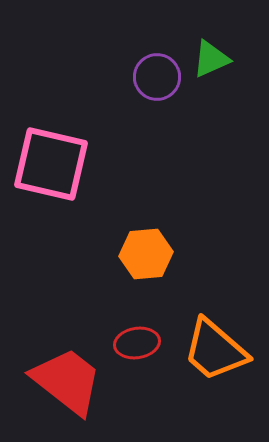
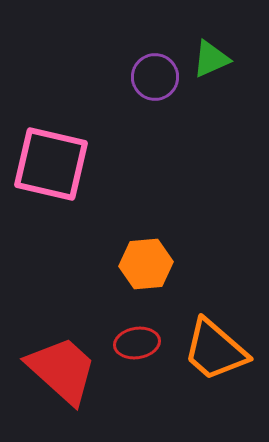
purple circle: moved 2 px left
orange hexagon: moved 10 px down
red trapezoid: moved 5 px left, 11 px up; rotated 4 degrees clockwise
